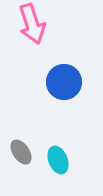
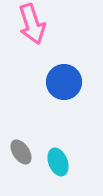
cyan ellipse: moved 2 px down
